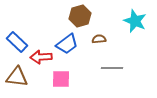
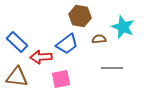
brown hexagon: rotated 25 degrees clockwise
cyan star: moved 12 px left, 6 px down
pink square: rotated 12 degrees counterclockwise
